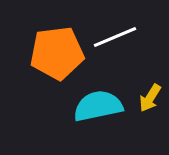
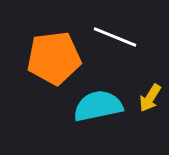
white line: rotated 45 degrees clockwise
orange pentagon: moved 3 px left, 5 px down
